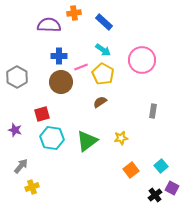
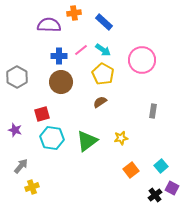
pink line: moved 17 px up; rotated 16 degrees counterclockwise
